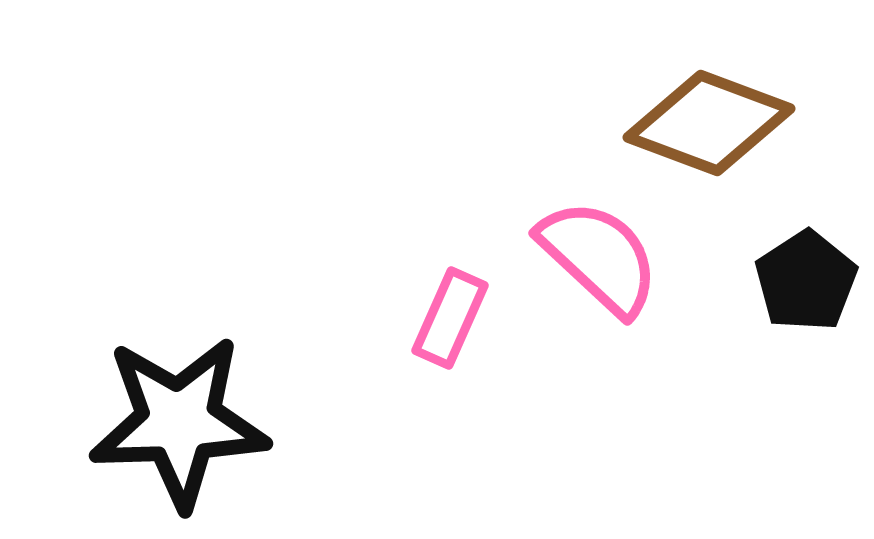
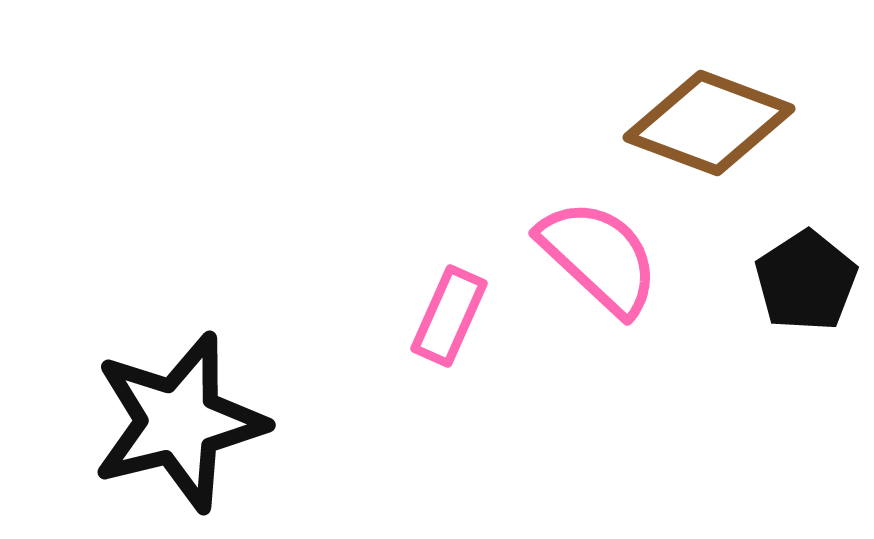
pink rectangle: moved 1 px left, 2 px up
black star: rotated 12 degrees counterclockwise
